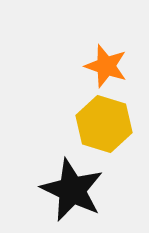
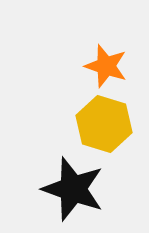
black star: moved 1 px right, 1 px up; rotated 6 degrees counterclockwise
